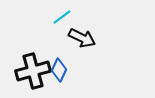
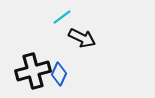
blue diamond: moved 4 px down
